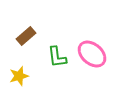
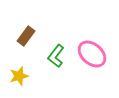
brown rectangle: rotated 12 degrees counterclockwise
green L-shape: moved 1 px left, 1 px up; rotated 45 degrees clockwise
